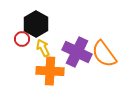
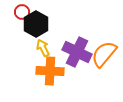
red circle: moved 27 px up
orange semicircle: rotated 76 degrees clockwise
